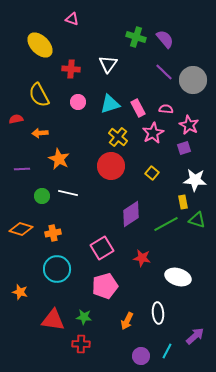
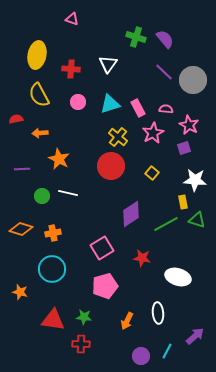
yellow ellipse at (40, 45): moved 3 px left, 10 px down; rotated 56 degrees clockwise
cyan circle at (57, 269): moved 5 px left
